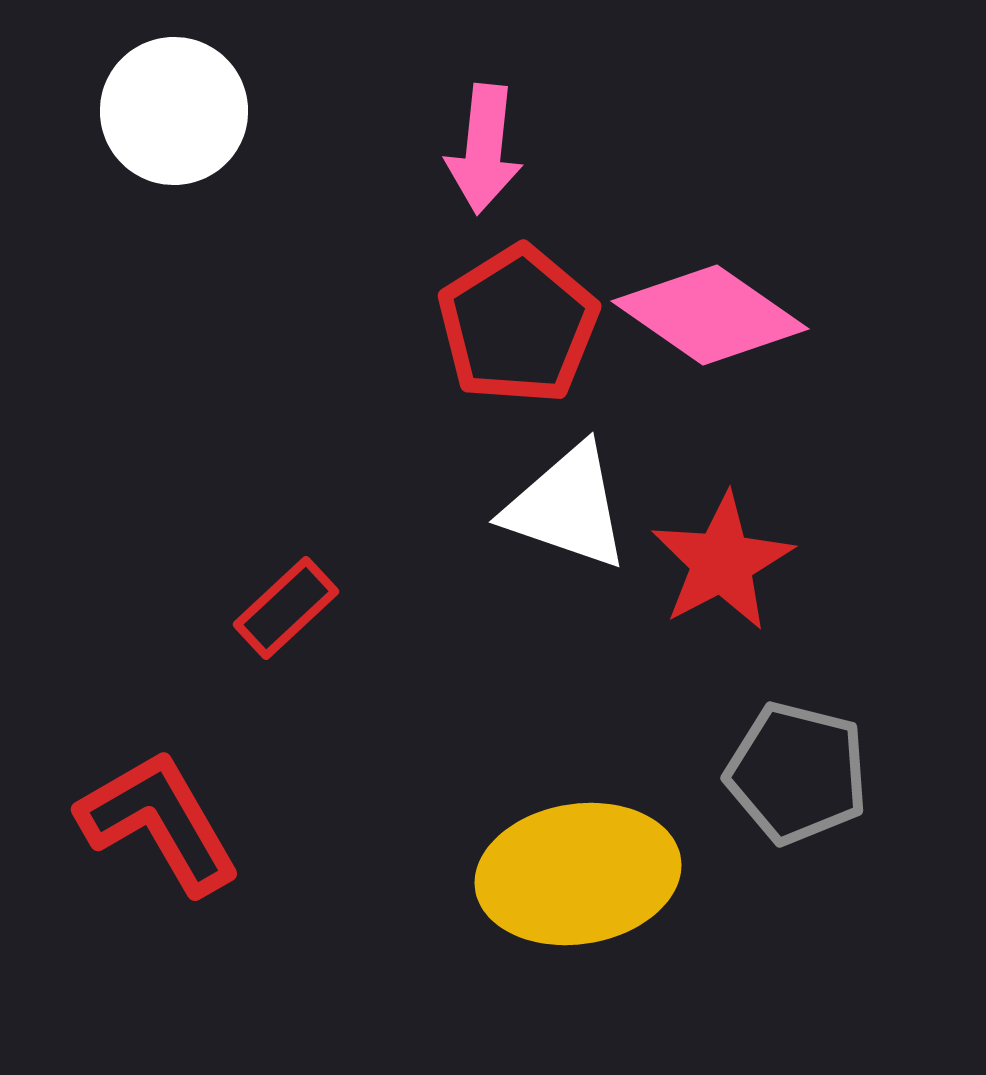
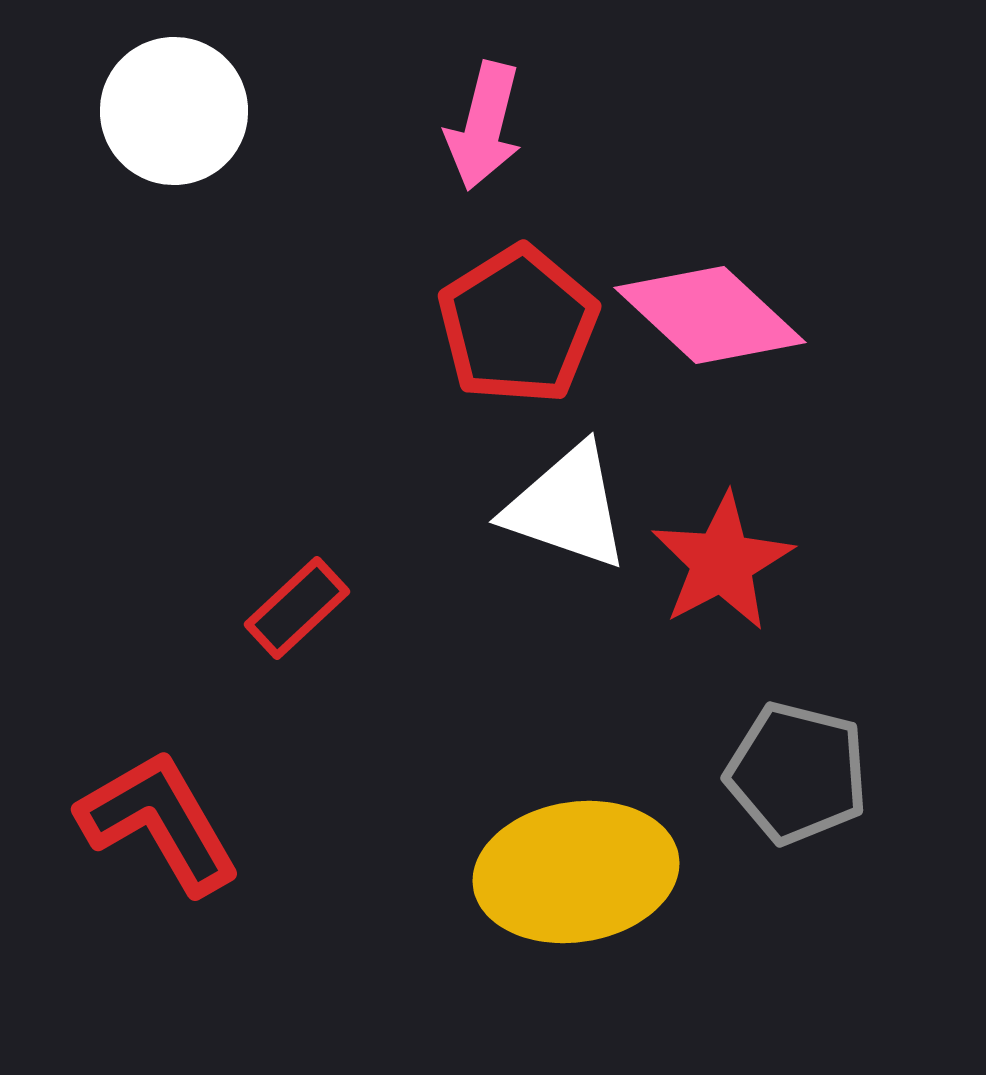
pink arrow: moved 23 px up; rotated 8 degrees clockwise
pink diamond: rotated 8 degrees clockwise
red rectangle: moved 11 px right
yellow ellipse: moved 2 px left, 2 px up
